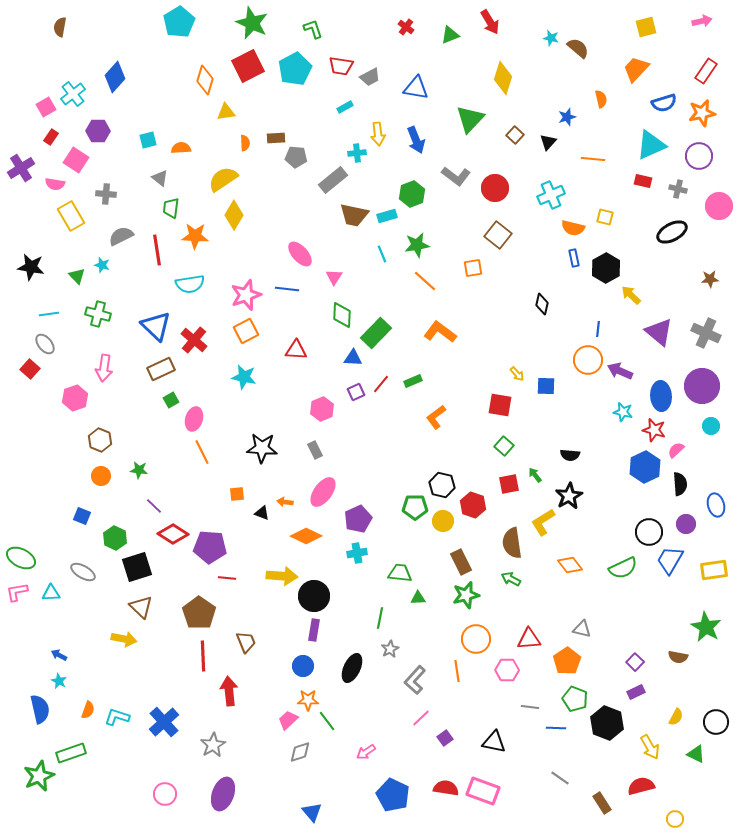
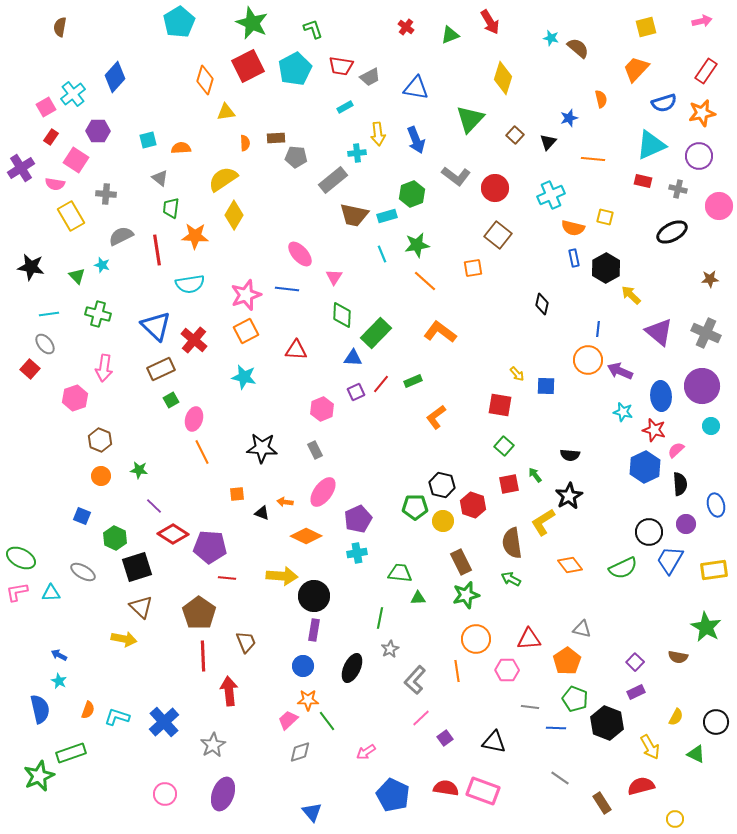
blue star at (567, 117): moved 2 px right, 1 px down
